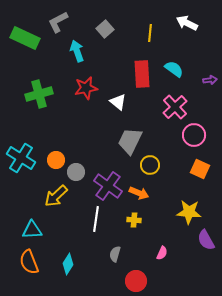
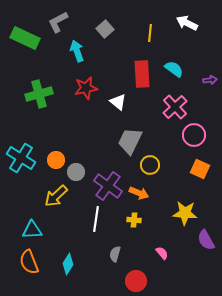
yellow star: moved 4 px left, 1 px down
pink semicircle: rotated 64 degrees counterclockwise
